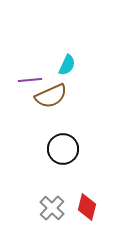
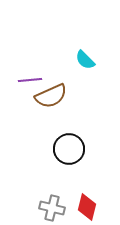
cyan semicircle: moved 18 px right, 5 px up; rotated 110 degrees clockwise
black circle: moved 6 px right
gray cross: rotated 30 degrees counterclockwise
